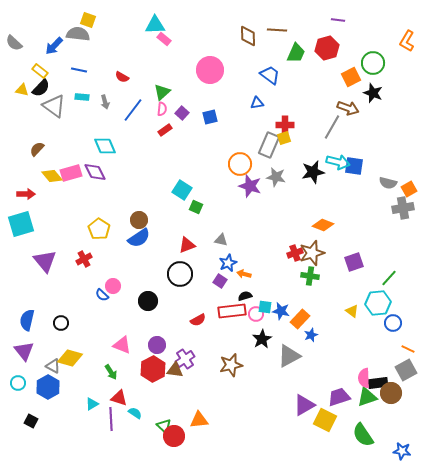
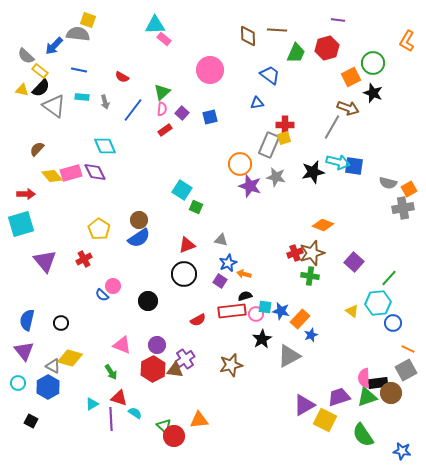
gray semicircle at (14, 43): moved 12 px right, 13 px down
purple square at (354, 262): rotated 30 degrees counterclockwise
black circle at (180, 274): moved 4 px right
